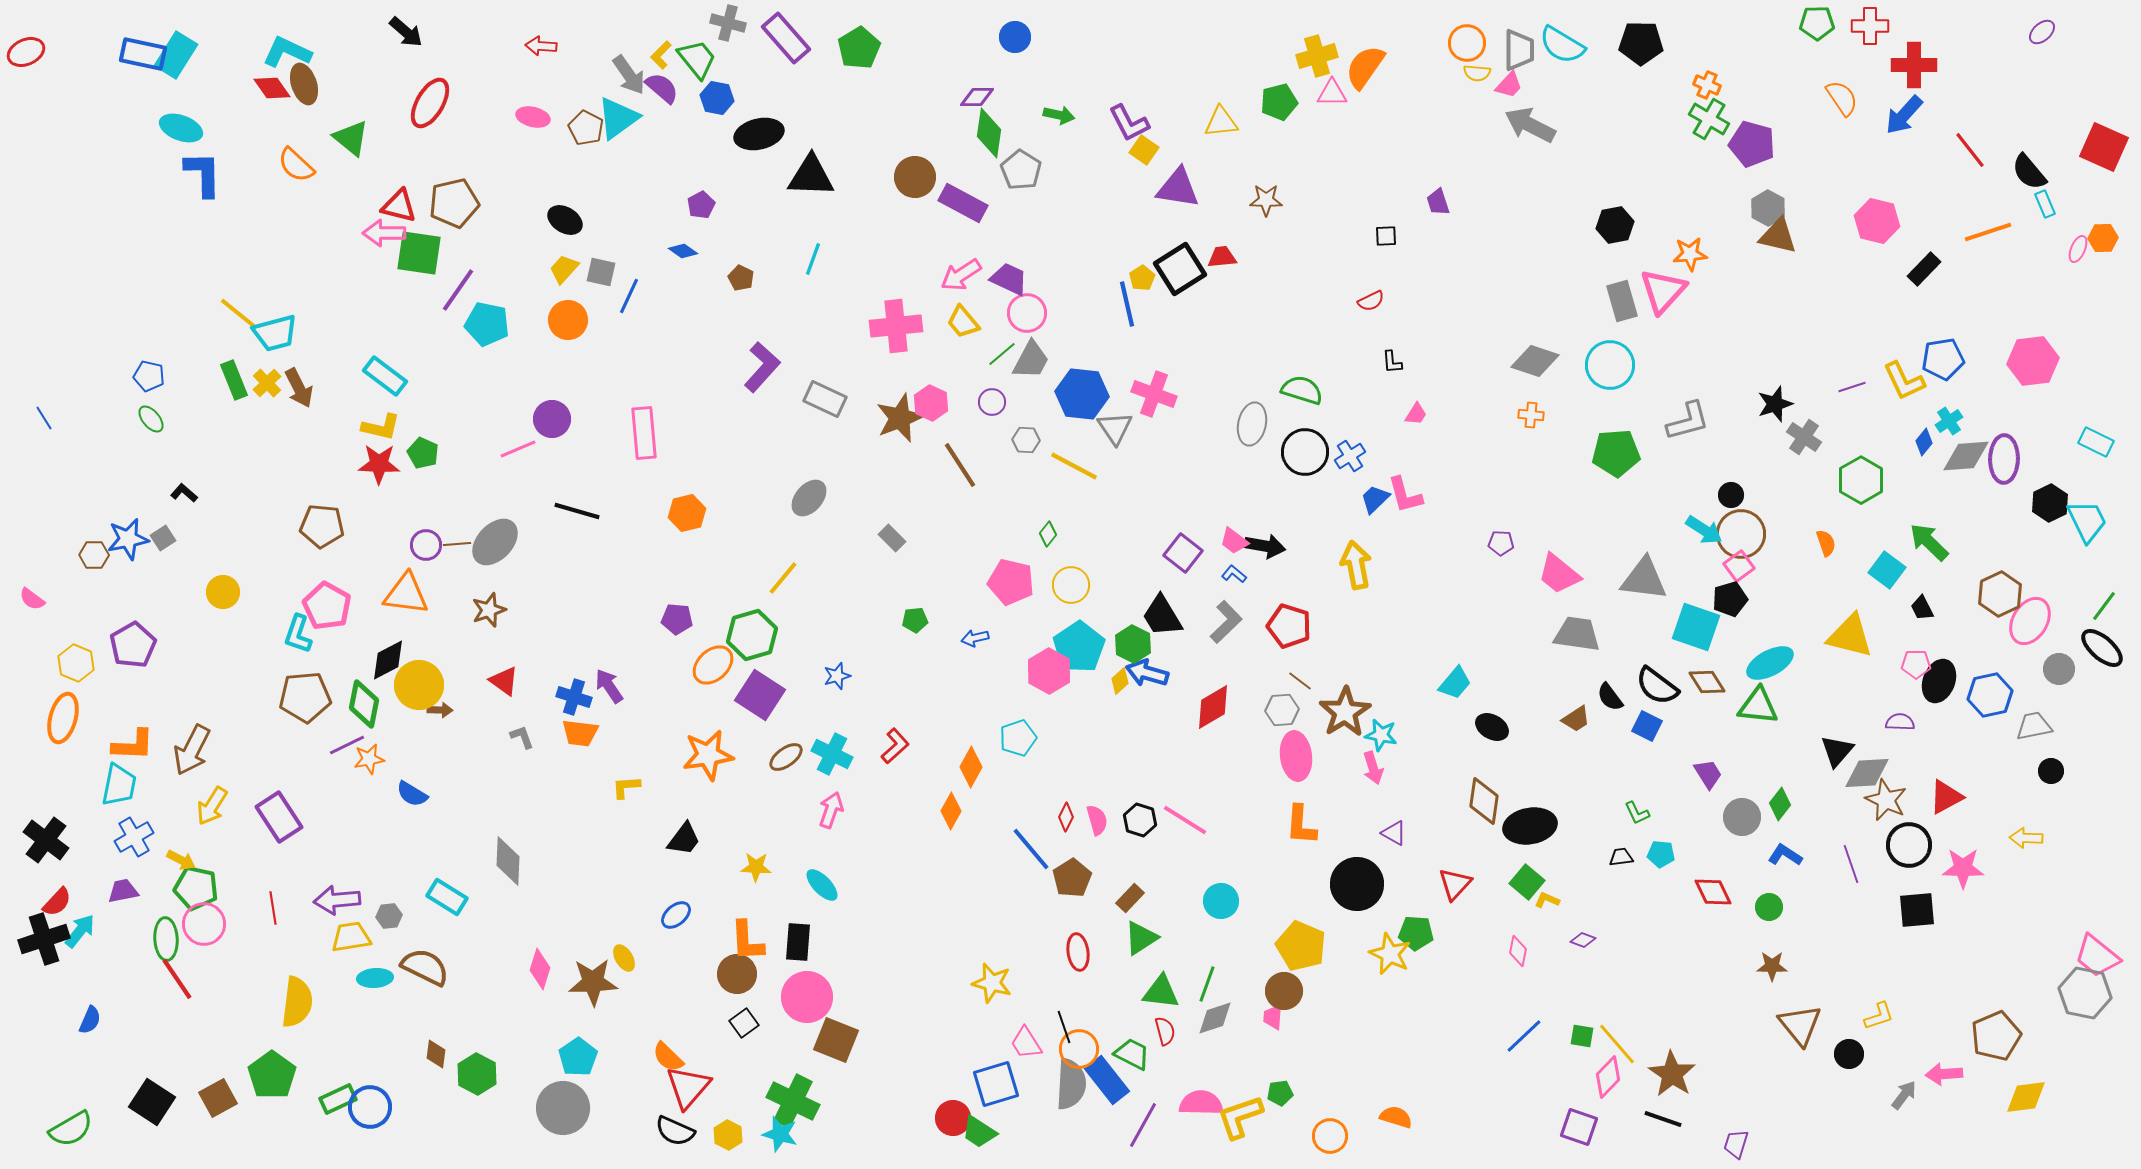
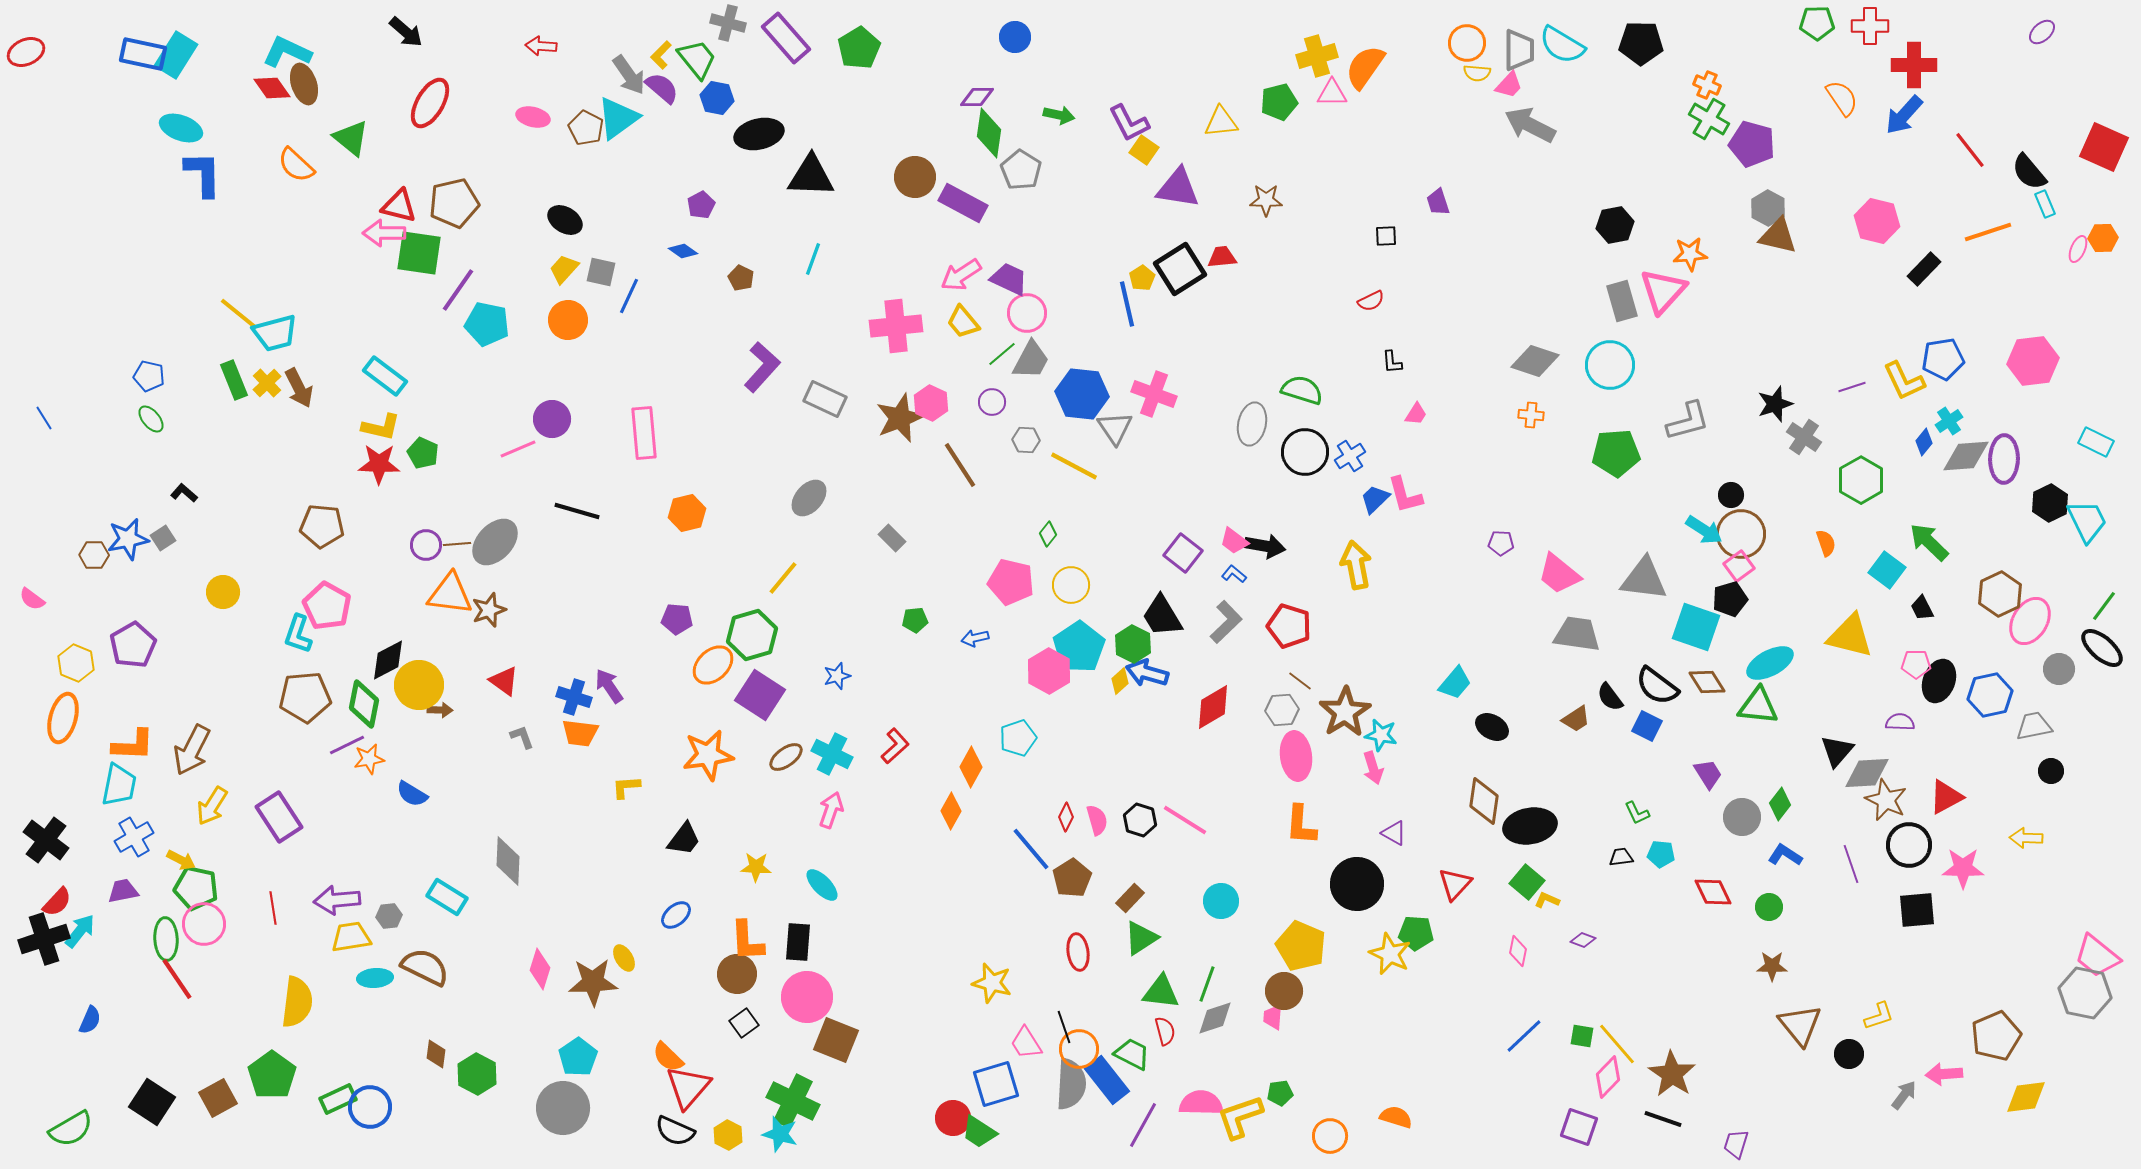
orange triangle at (406, 594): moved 44 px right
